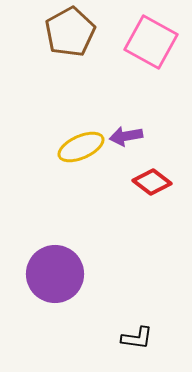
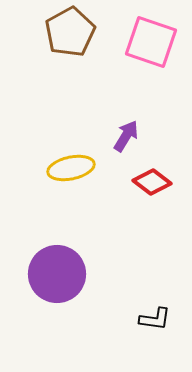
pink square: rotated 10 degrees counterclockwise
purple arrow: rotated 132 degrees clockwise
yellow ellipse: moved 10 px left, 21 px down; rotated 12 degrees clockwise
purple circle: moved 2 px right
black L-shape: moved 18 px right, 19 px up
